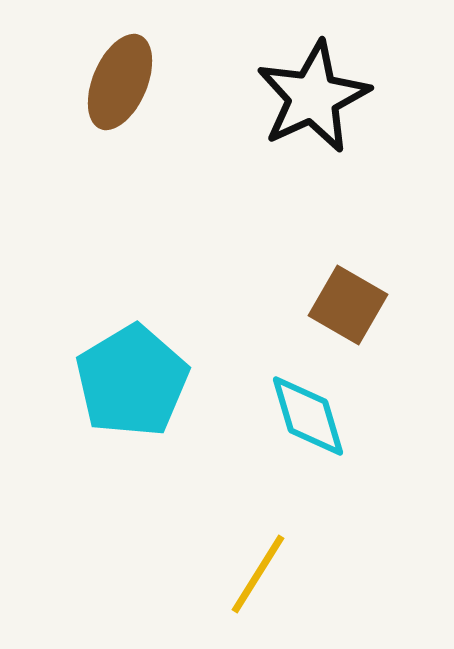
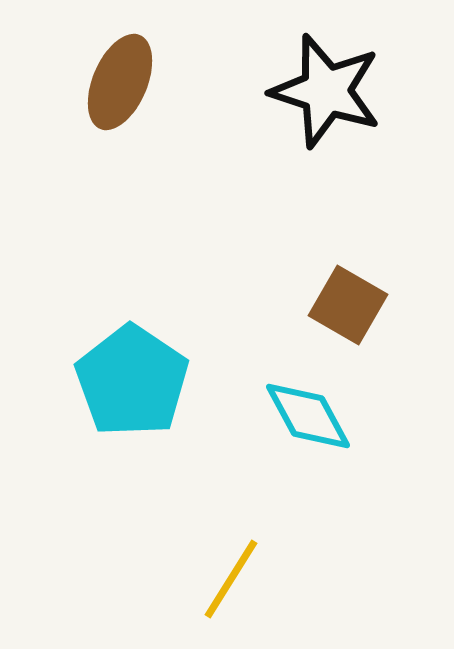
black star: moved 13 px right, 6 px up; rotated 29 degrees counterclockwise
cyan pentagon: rotated 7 degrees counterclockwise
cyan diamond: rotated 12 degrees counterclockwise
yellow line: moved 27 px left, 5 px down
